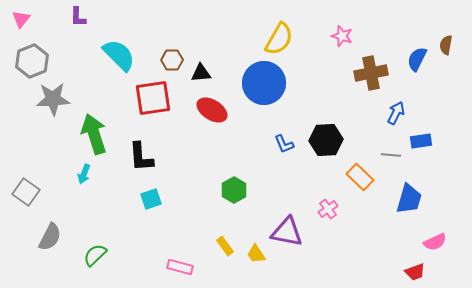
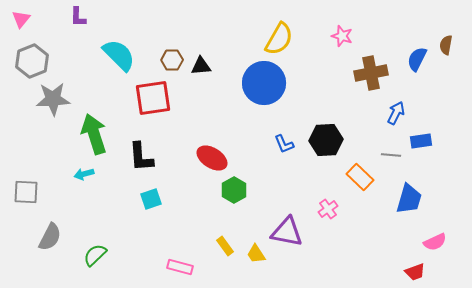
black triangle: moved 7 px up
red ellipse: moved 48 px down
cyan arrow: rotated 54 degrees clockwise
gray square: rotated 32 degrees counterclockwise
